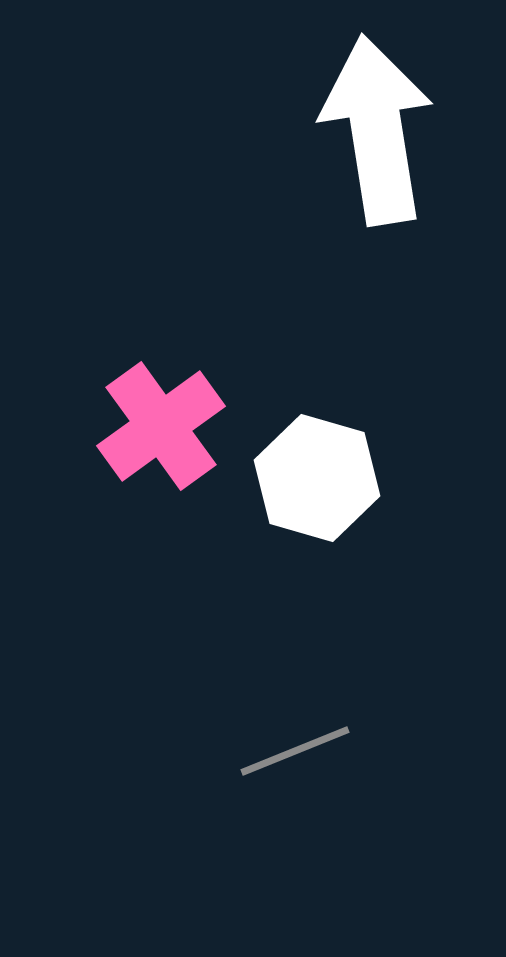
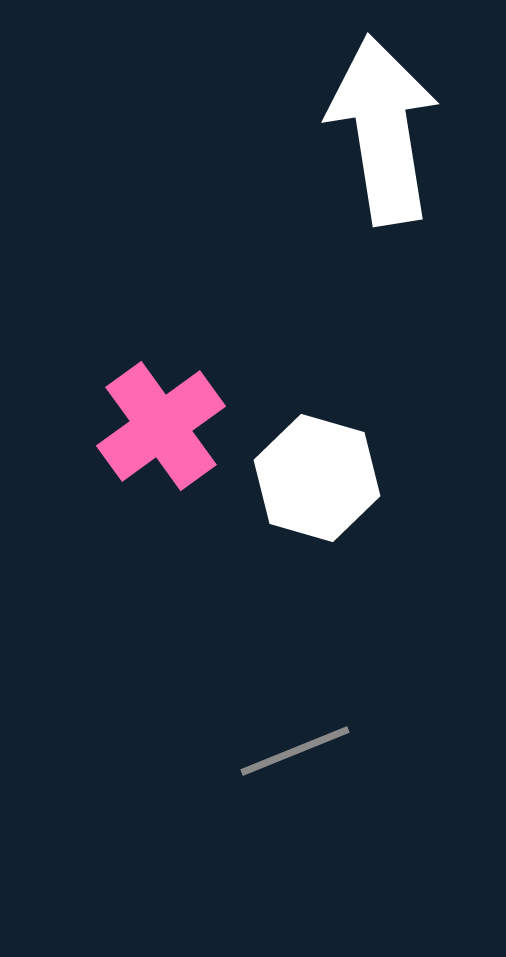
white arrow: moved 6 px right
